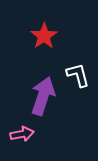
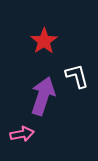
red star: moved 5 px down
white L-shape: moved 1 px left, 1 px down
